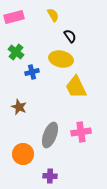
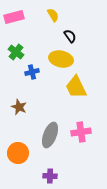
orange circle: moved 5 px left, 1 px up
